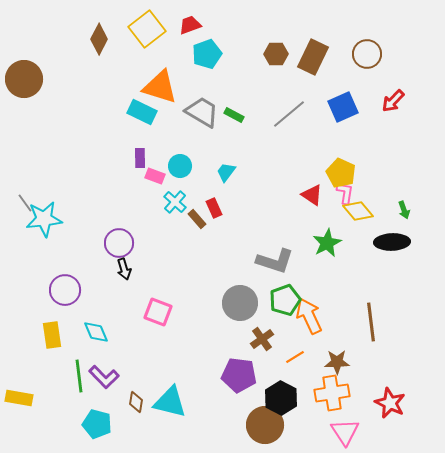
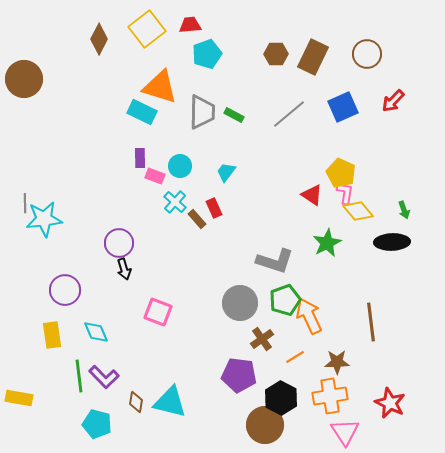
red trapezoid at (190, 25): rotated 15 degrees clockwise
gray trapezoid at (202, 112): rotated 60 degrees clockwise
gray line at (25, 203): rotated 36 degrees clockwise
orange cross at (332, 393): moved 2 px left, 3 px down
